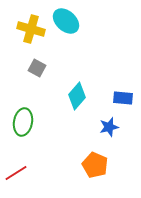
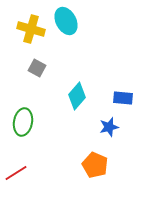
cyan ellipse: rotated 20 degrees clockwise
